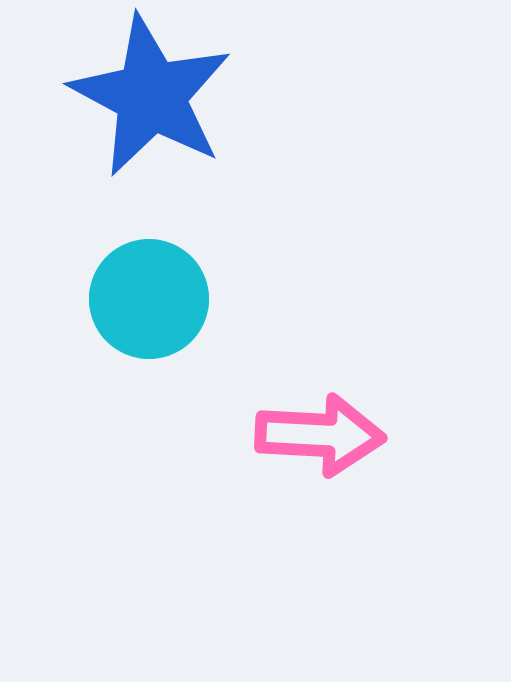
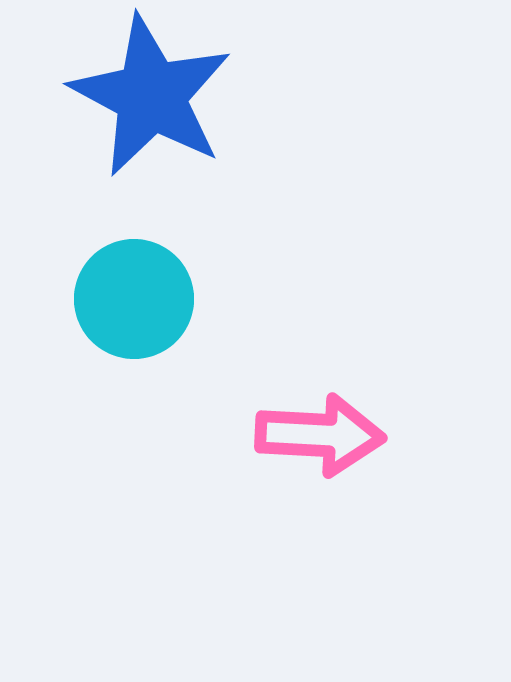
cyan circle: moved 15 px left
